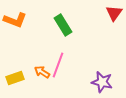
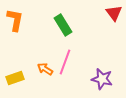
red triangle: rotated 12 degrees counterclockwise
orange L-shape: rotated 100 degrees counterclockwise
pink line: moved 7 px right, 3 px up
orange arrow: moved 3 px right, 3 px up
purple star: moved 3 px up
